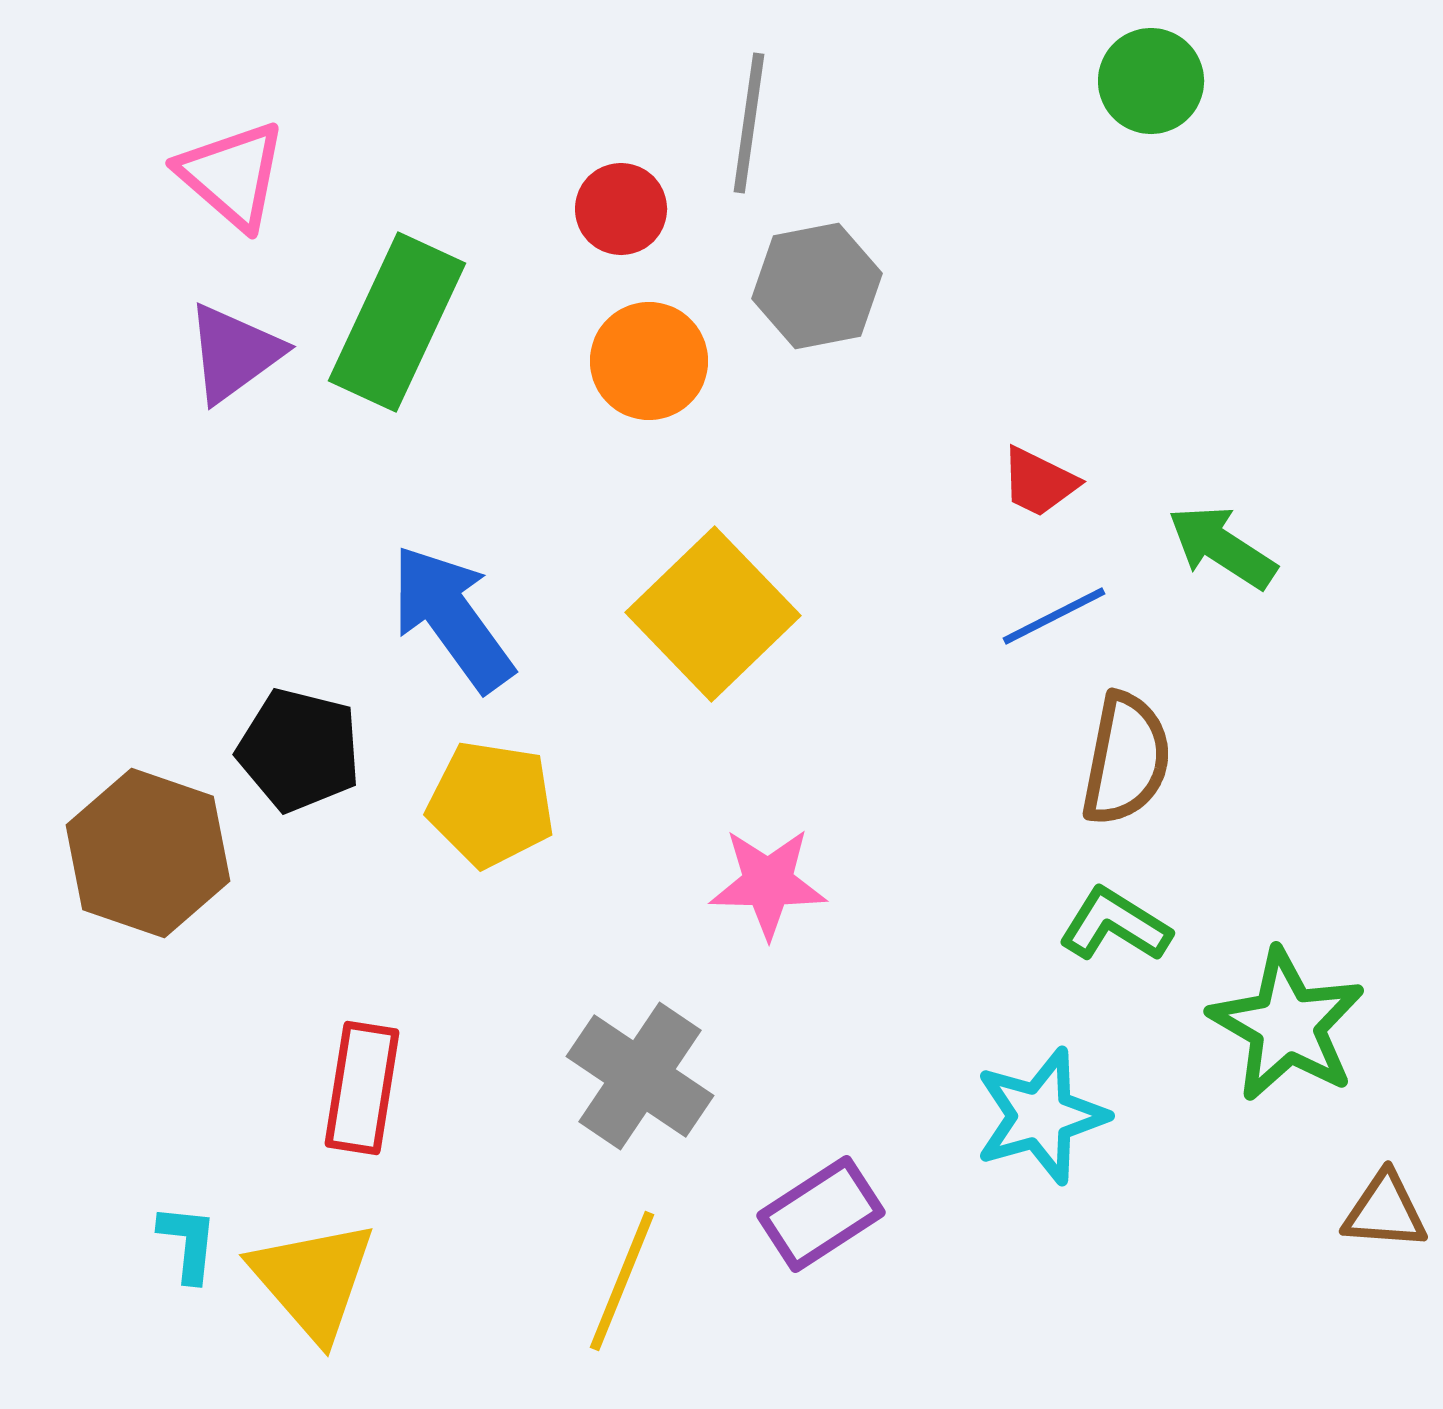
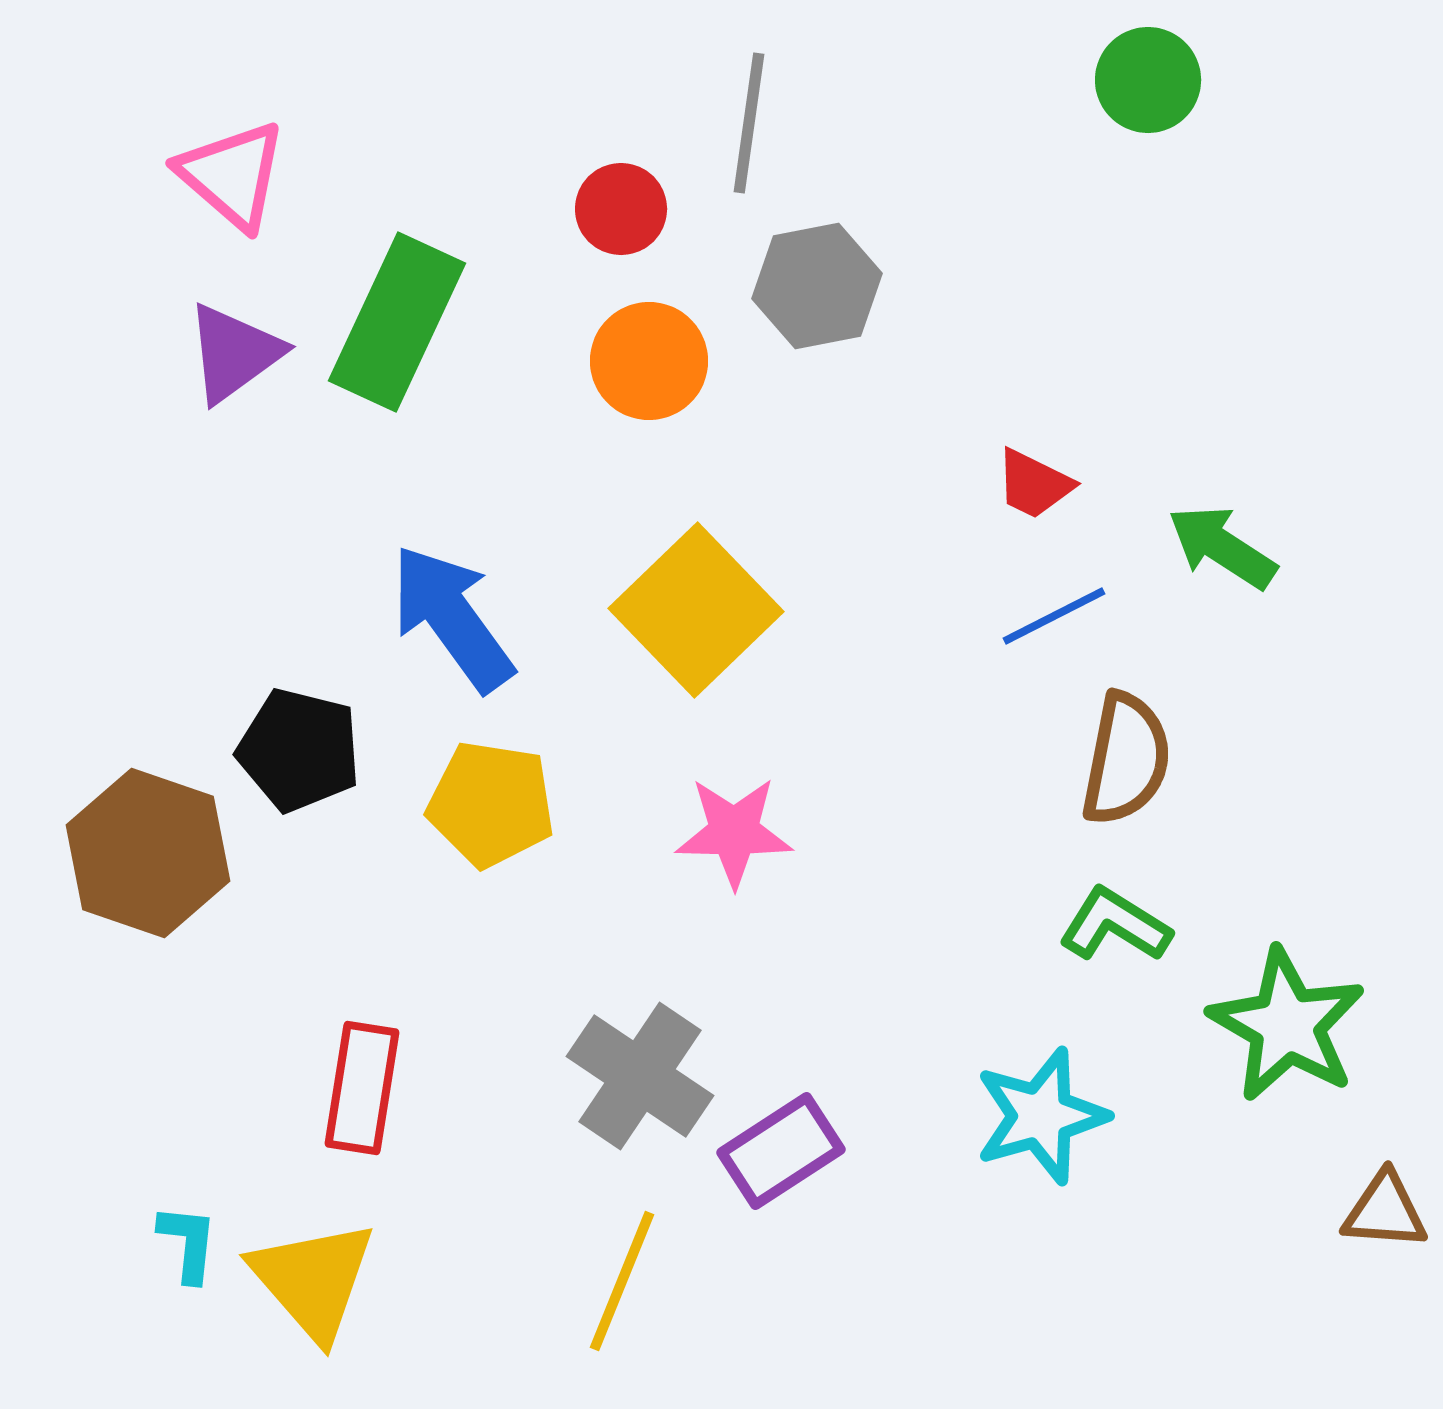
green circle: moved 3 px left, 1 px up
red trapezoid: moved 5 px left, 2 px down
yellow square: moved 17 px left, 4 px up
pink star: moved 34 px left, 51 px up
purple rectangle: moved 40 px left, 63 px up
